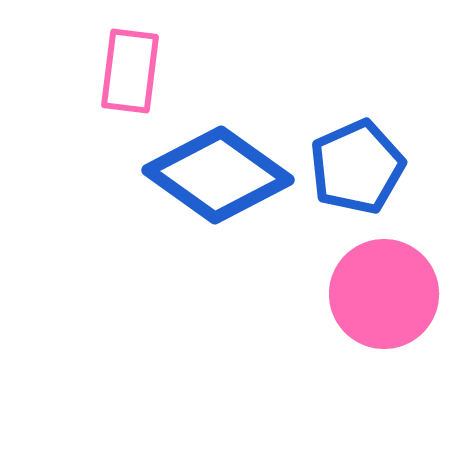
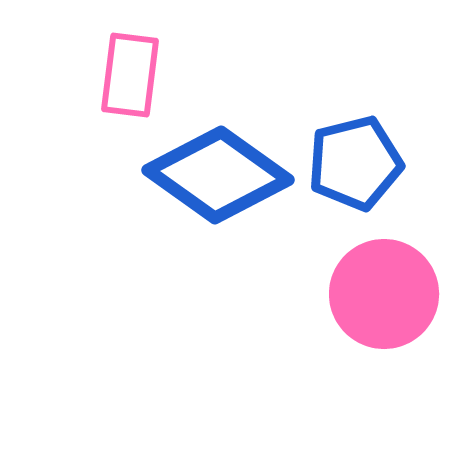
pink rectangle: moved 4 px down
blue pentagon: moved 2 px left, 4 px up; rotated 10 degrees clockwise
